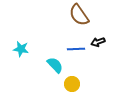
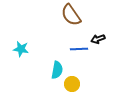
brown semicircle: moved 8 px left
black arrow: moved 3 px up
blue line: moved 3 px right
cyan semicircle: moved 2 px right, 5 px down; rotated 54 degrees clockwise
